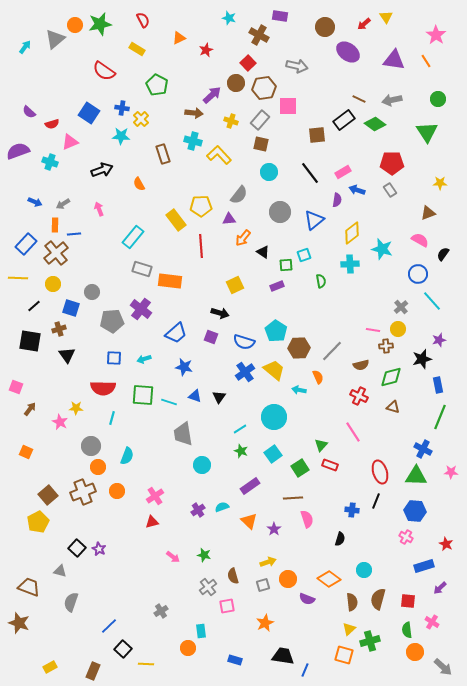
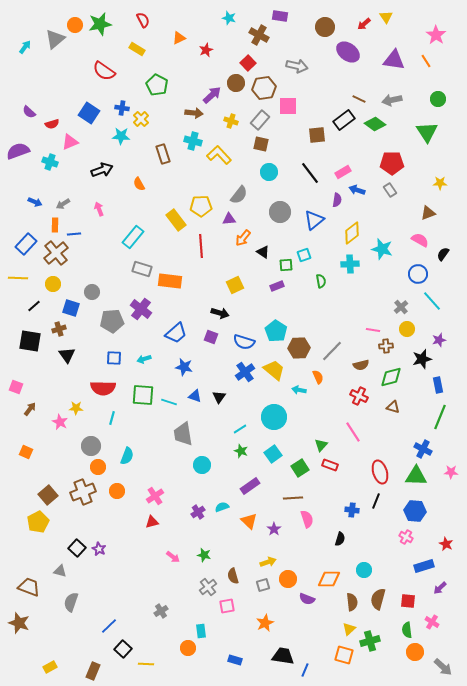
yellow circle at (398, 329): moved 9 px right
purple cross at (198, 510): moved 2 px down
orange diamond at (329, 579): rotated 35 degrees counterclockwise
